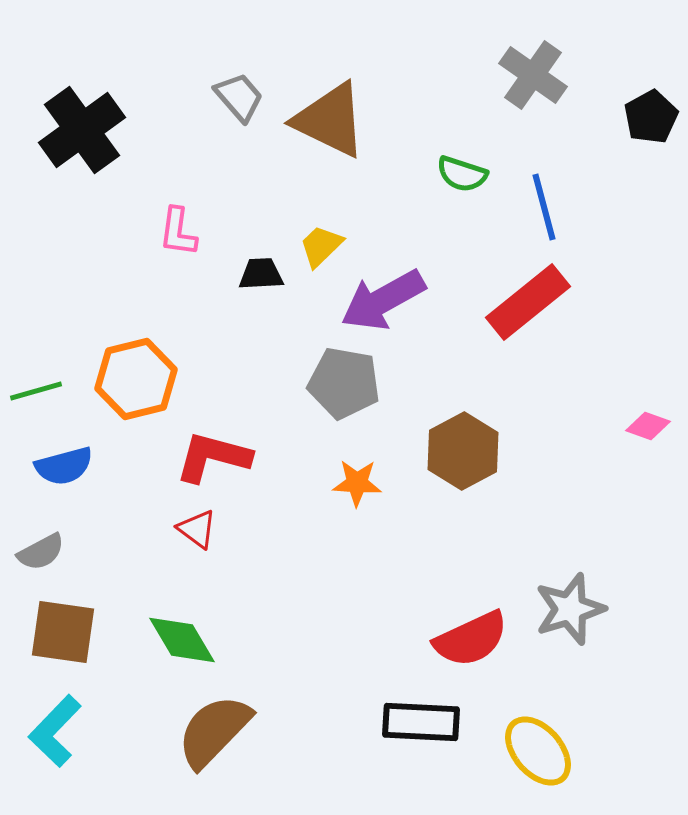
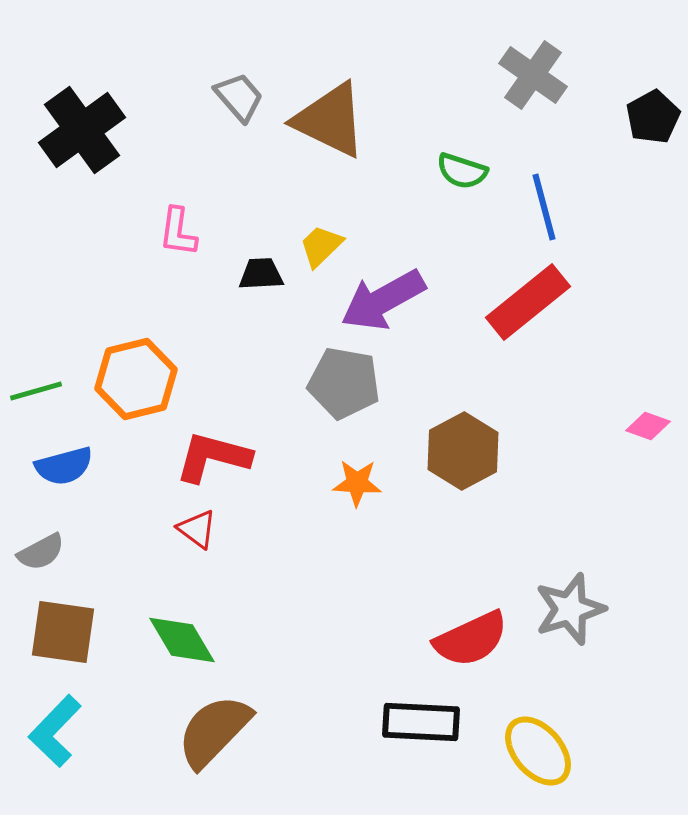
black pentagon: moved 2 px right
green semicircle: moved 3 px up
